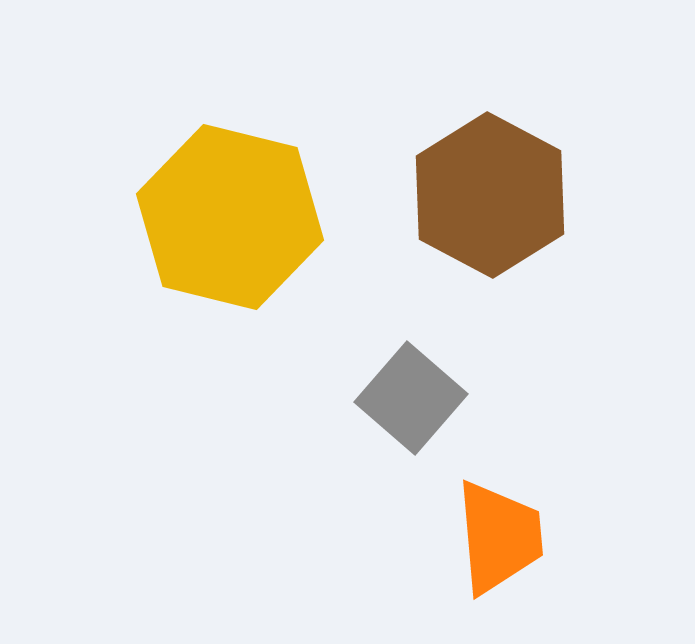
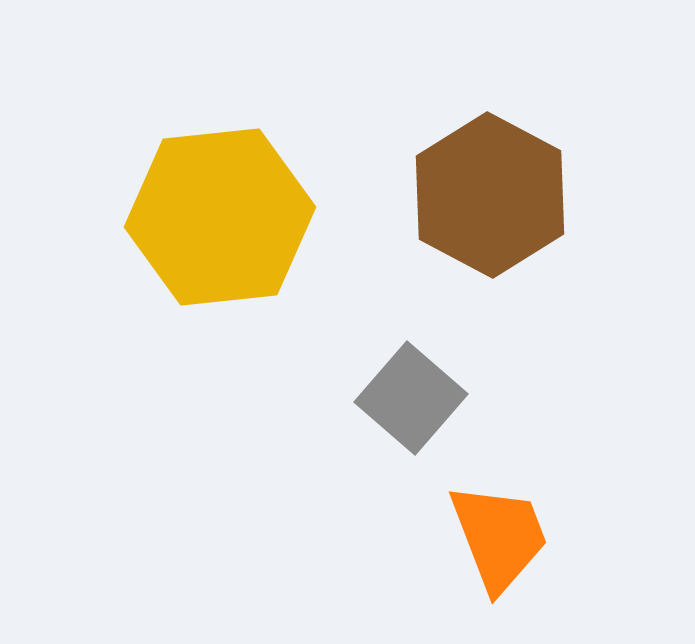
yellow hexagon: moved 10 px left; rotated 20 degrees counterclockwise
orange trapezoid: rotated 16 degrees counterclockwise
